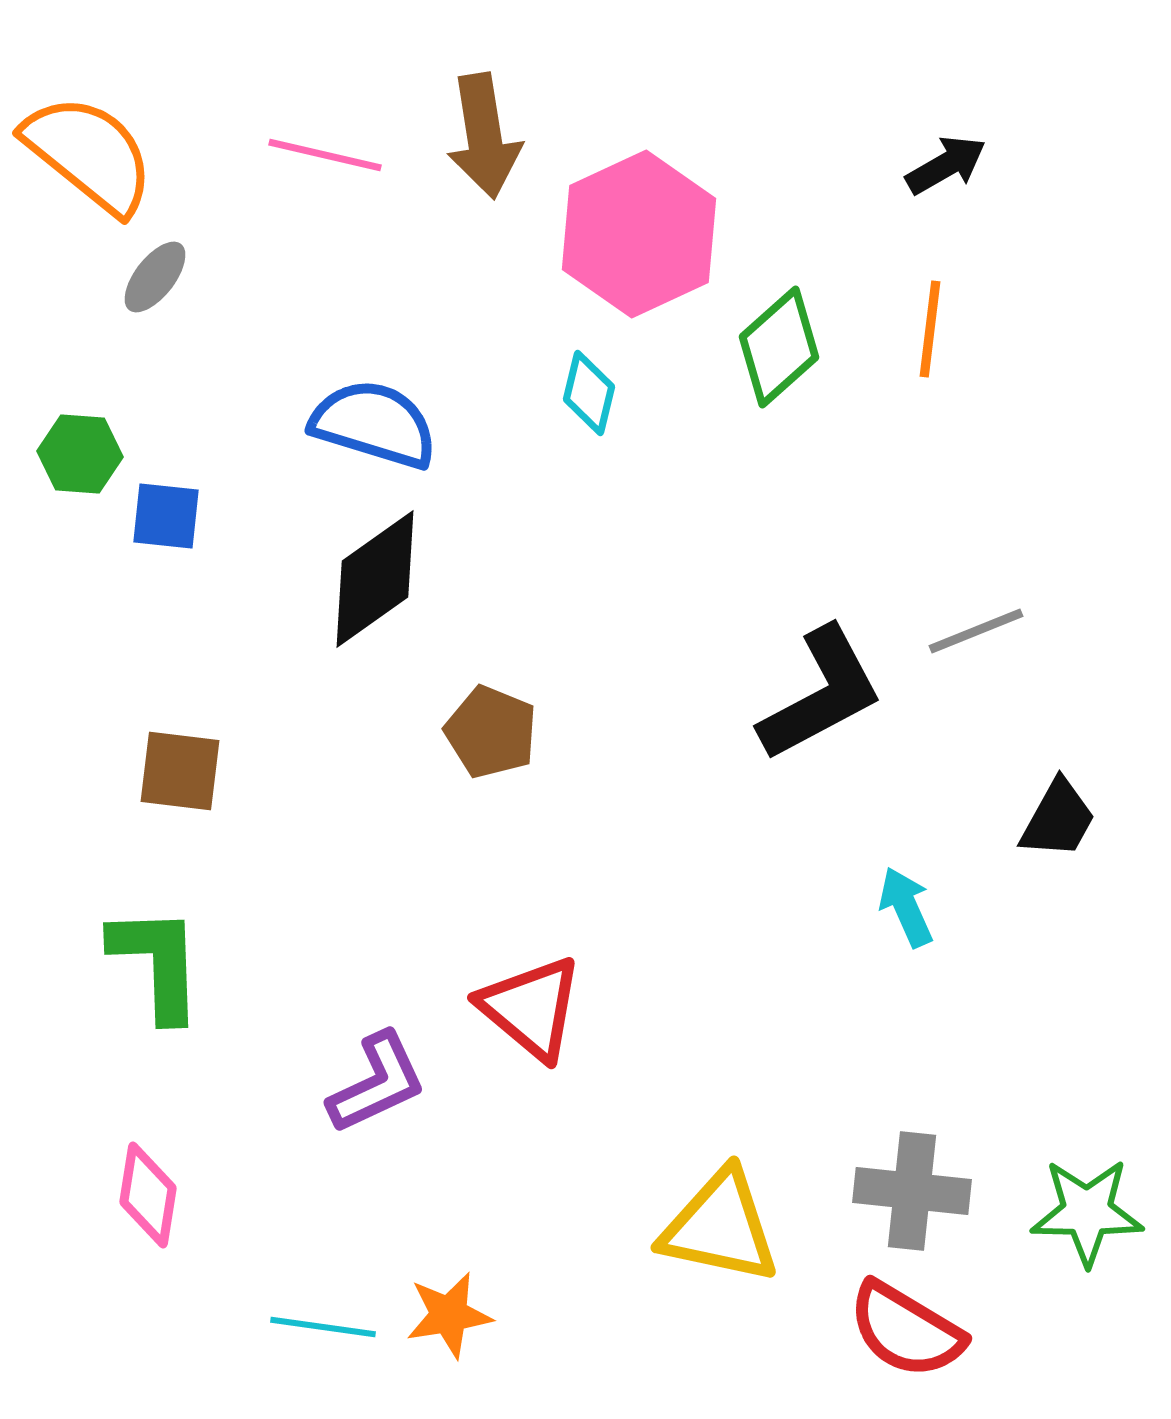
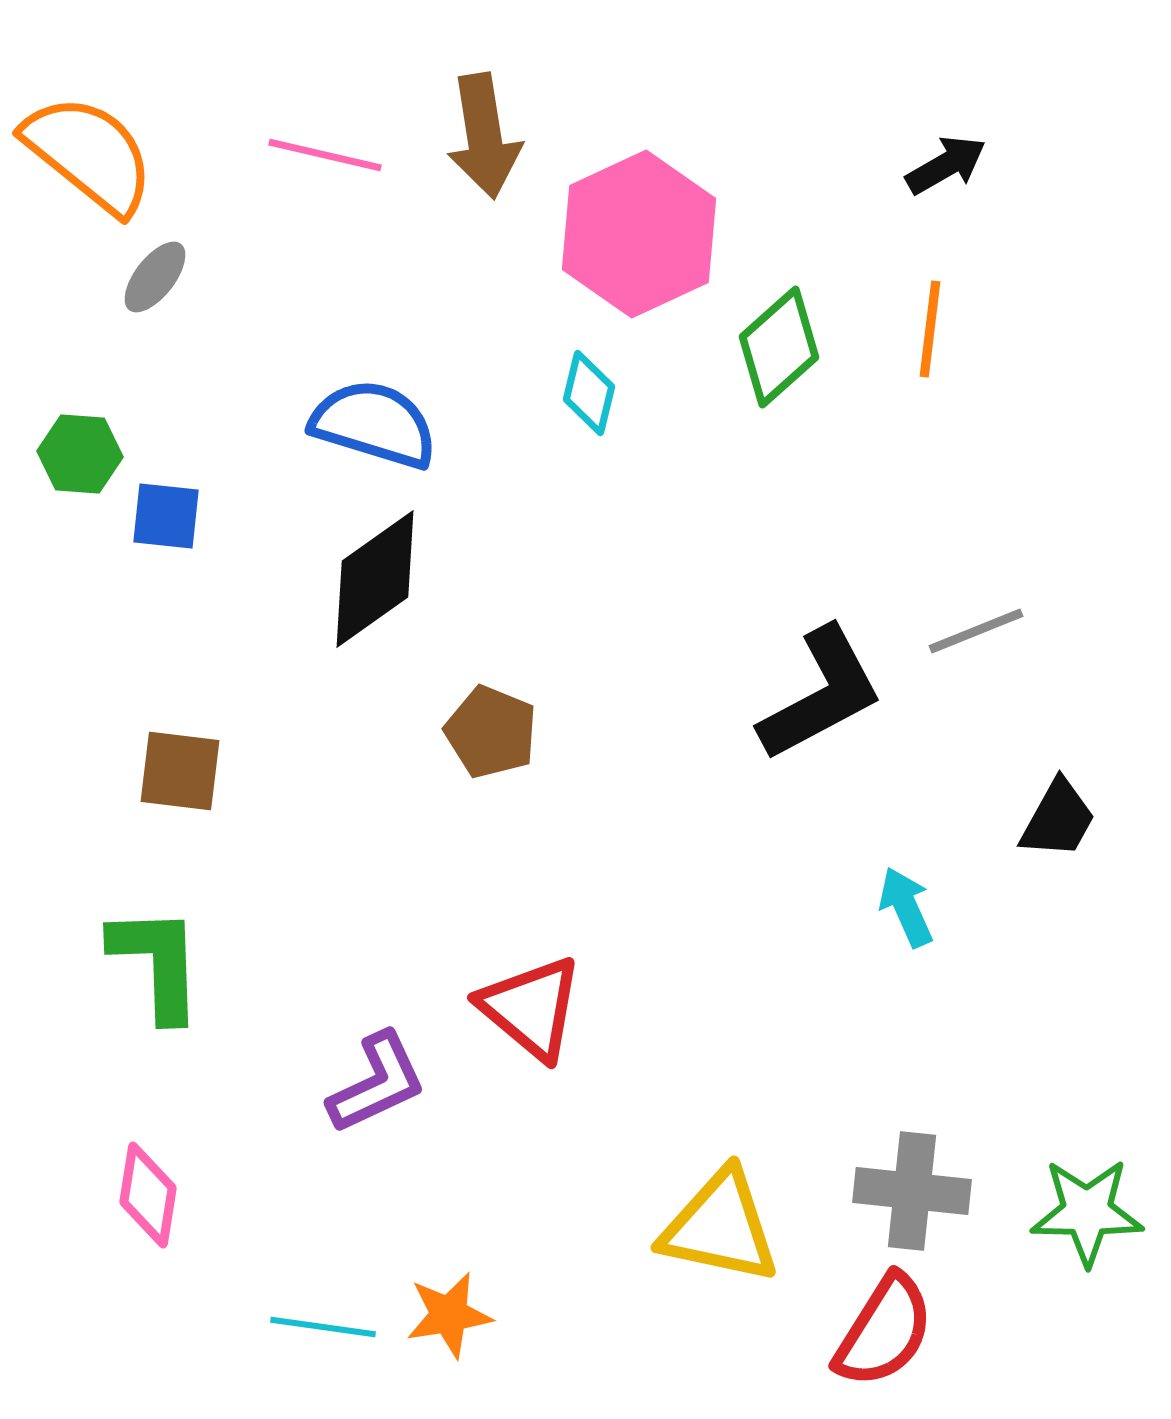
red semicircle: moved 22 px left, 1 px down; rotated 89 degrees counterclockwise
